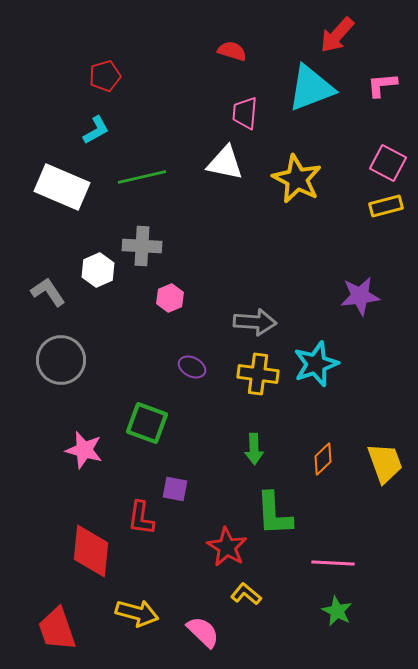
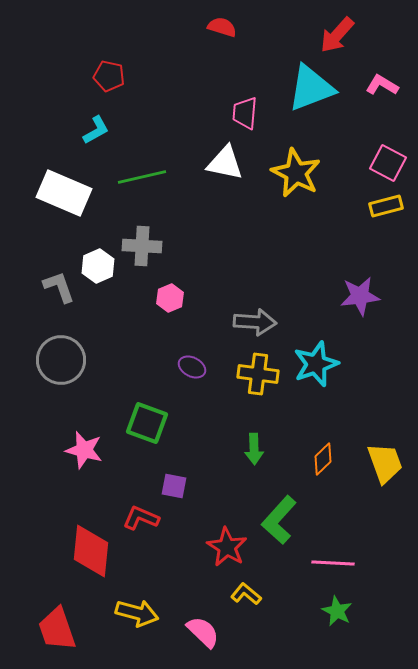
red semicircle: moved 10 px left, 24 px up
red pentagon: moved 4 px right; rotated 28 degrees clockwise
pink L-shape: rotated 36 degrees clockwise
yellow star: moved 1 px left, 6 px up
white rectangle: moved 2 px right, 6 px down
white hexagon: moved 4 px up
gray L-shape: moved 11 px right, 5 px up; rotated 15 degrees clockwise
purple square: moved 1 px left, 3 px up
green L-shape: moved 5 px right, 6 px down; rotated 45 degrees clockwise
red L-shape: rotated 105 degrees clockwise
